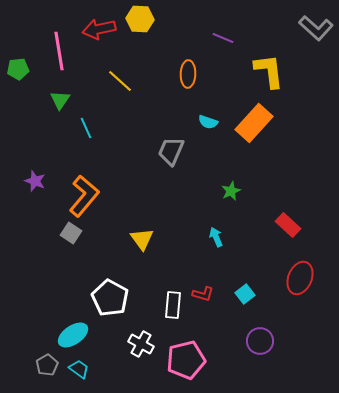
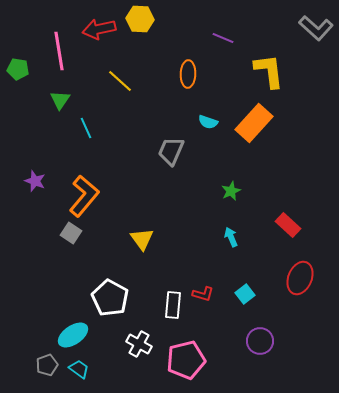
green pentagon: rotated 15 degrees clockwise
cyan arrow: moved 15 px right
white cross: moved 2 px left
gray pentagon: rotated 10 degrees clockwise
